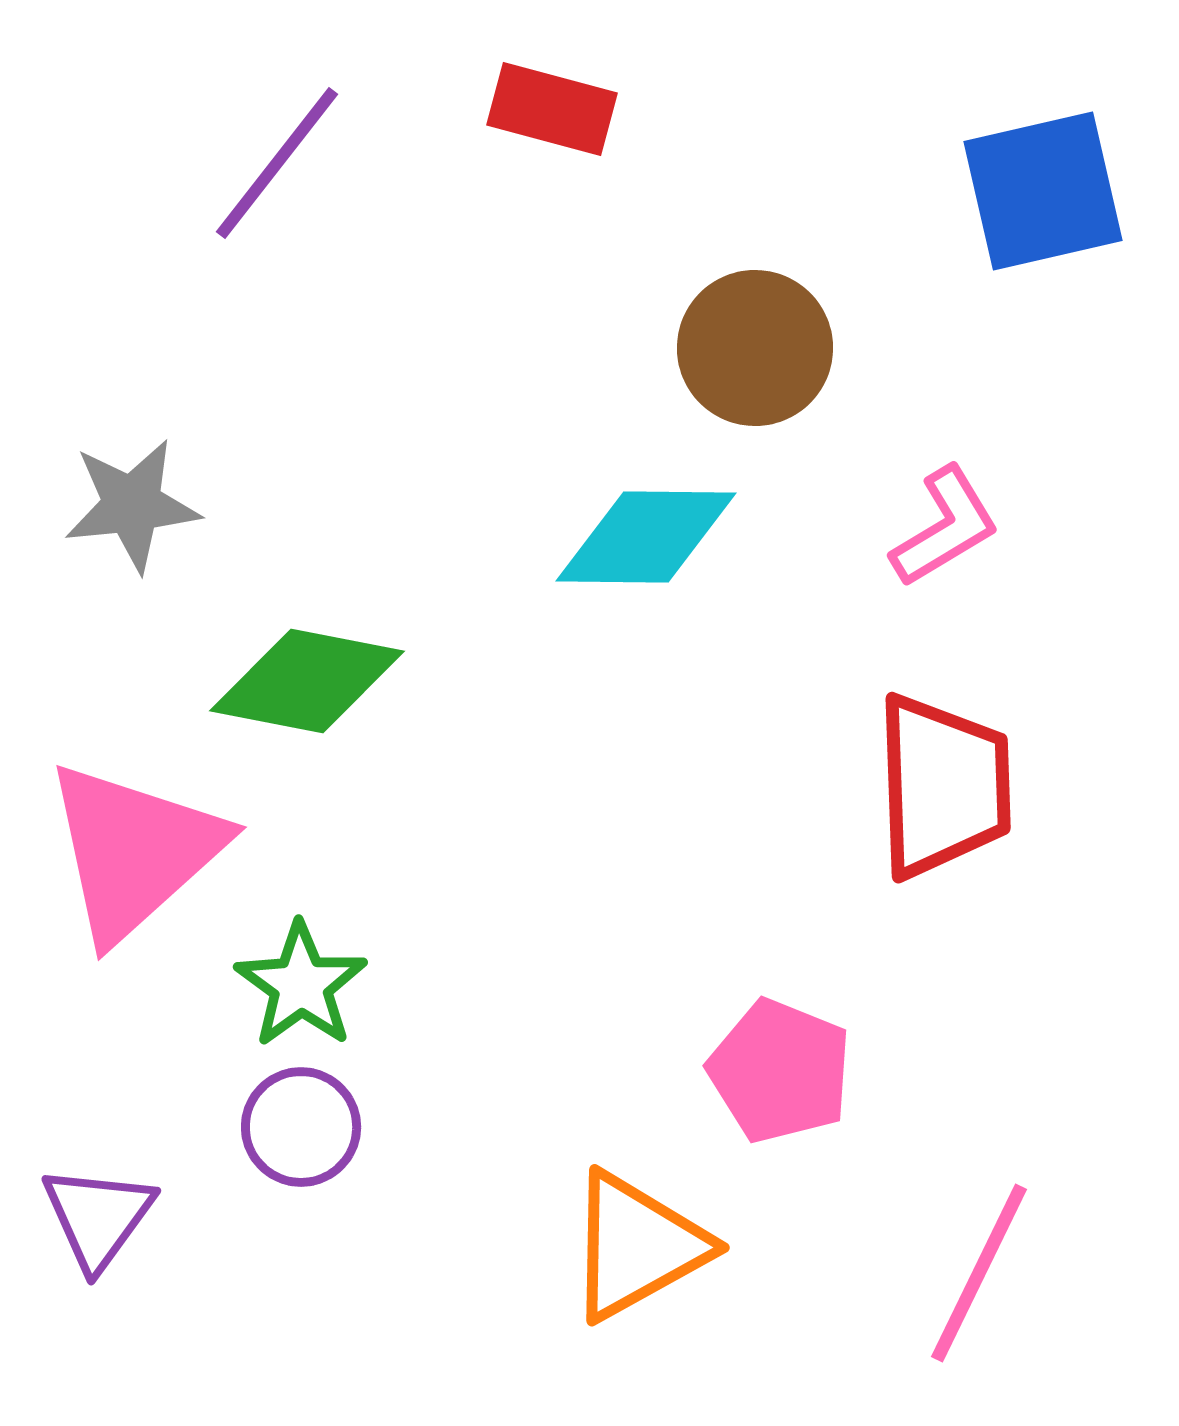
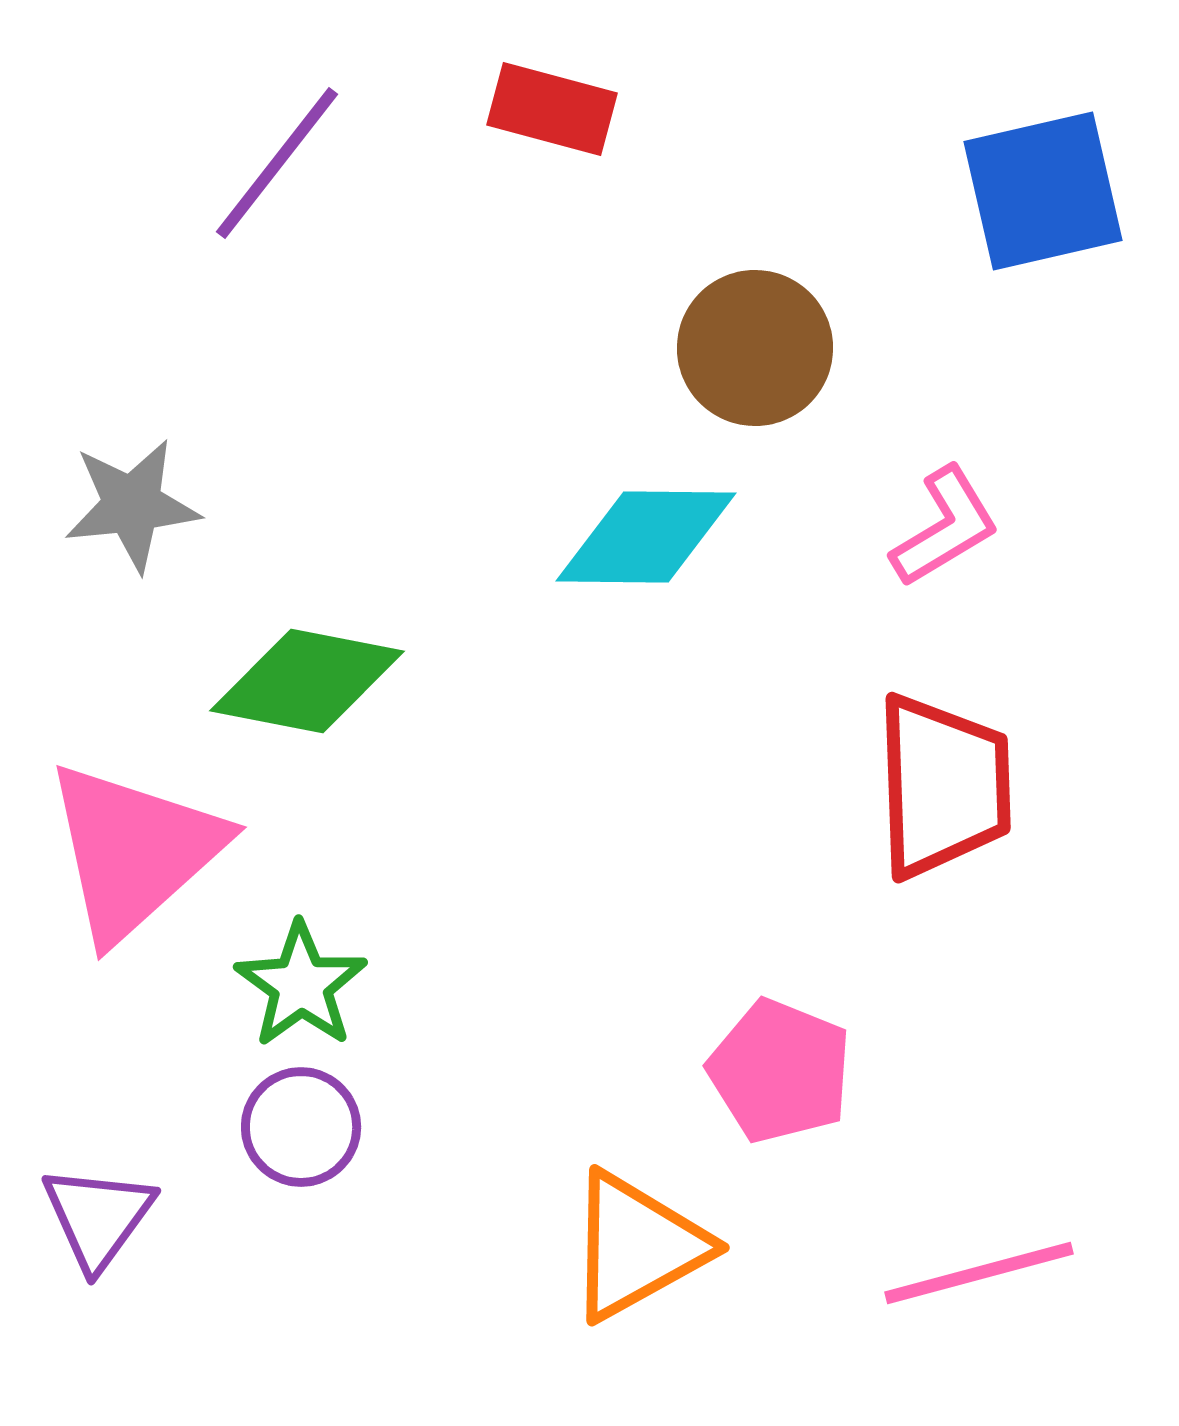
pink line: rotated 49 degrees clockwise
